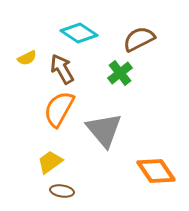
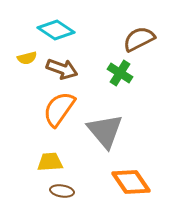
cyan diamond: moved 23 px left, 3 px up
yellow semicircle: rotated 12 degrees clockwise
brown arrow: rotated 140 degrees clockwise
green cross: rotated 20 degrees counterclockwise
orange semicircle: rotated 6 degrees clockwise
gray triangle: moved 1 px right, 1 px down
yellow trapezoid: rotated 32 degrees clockwise
orange diamond: moved 25 px left, 11 px down
